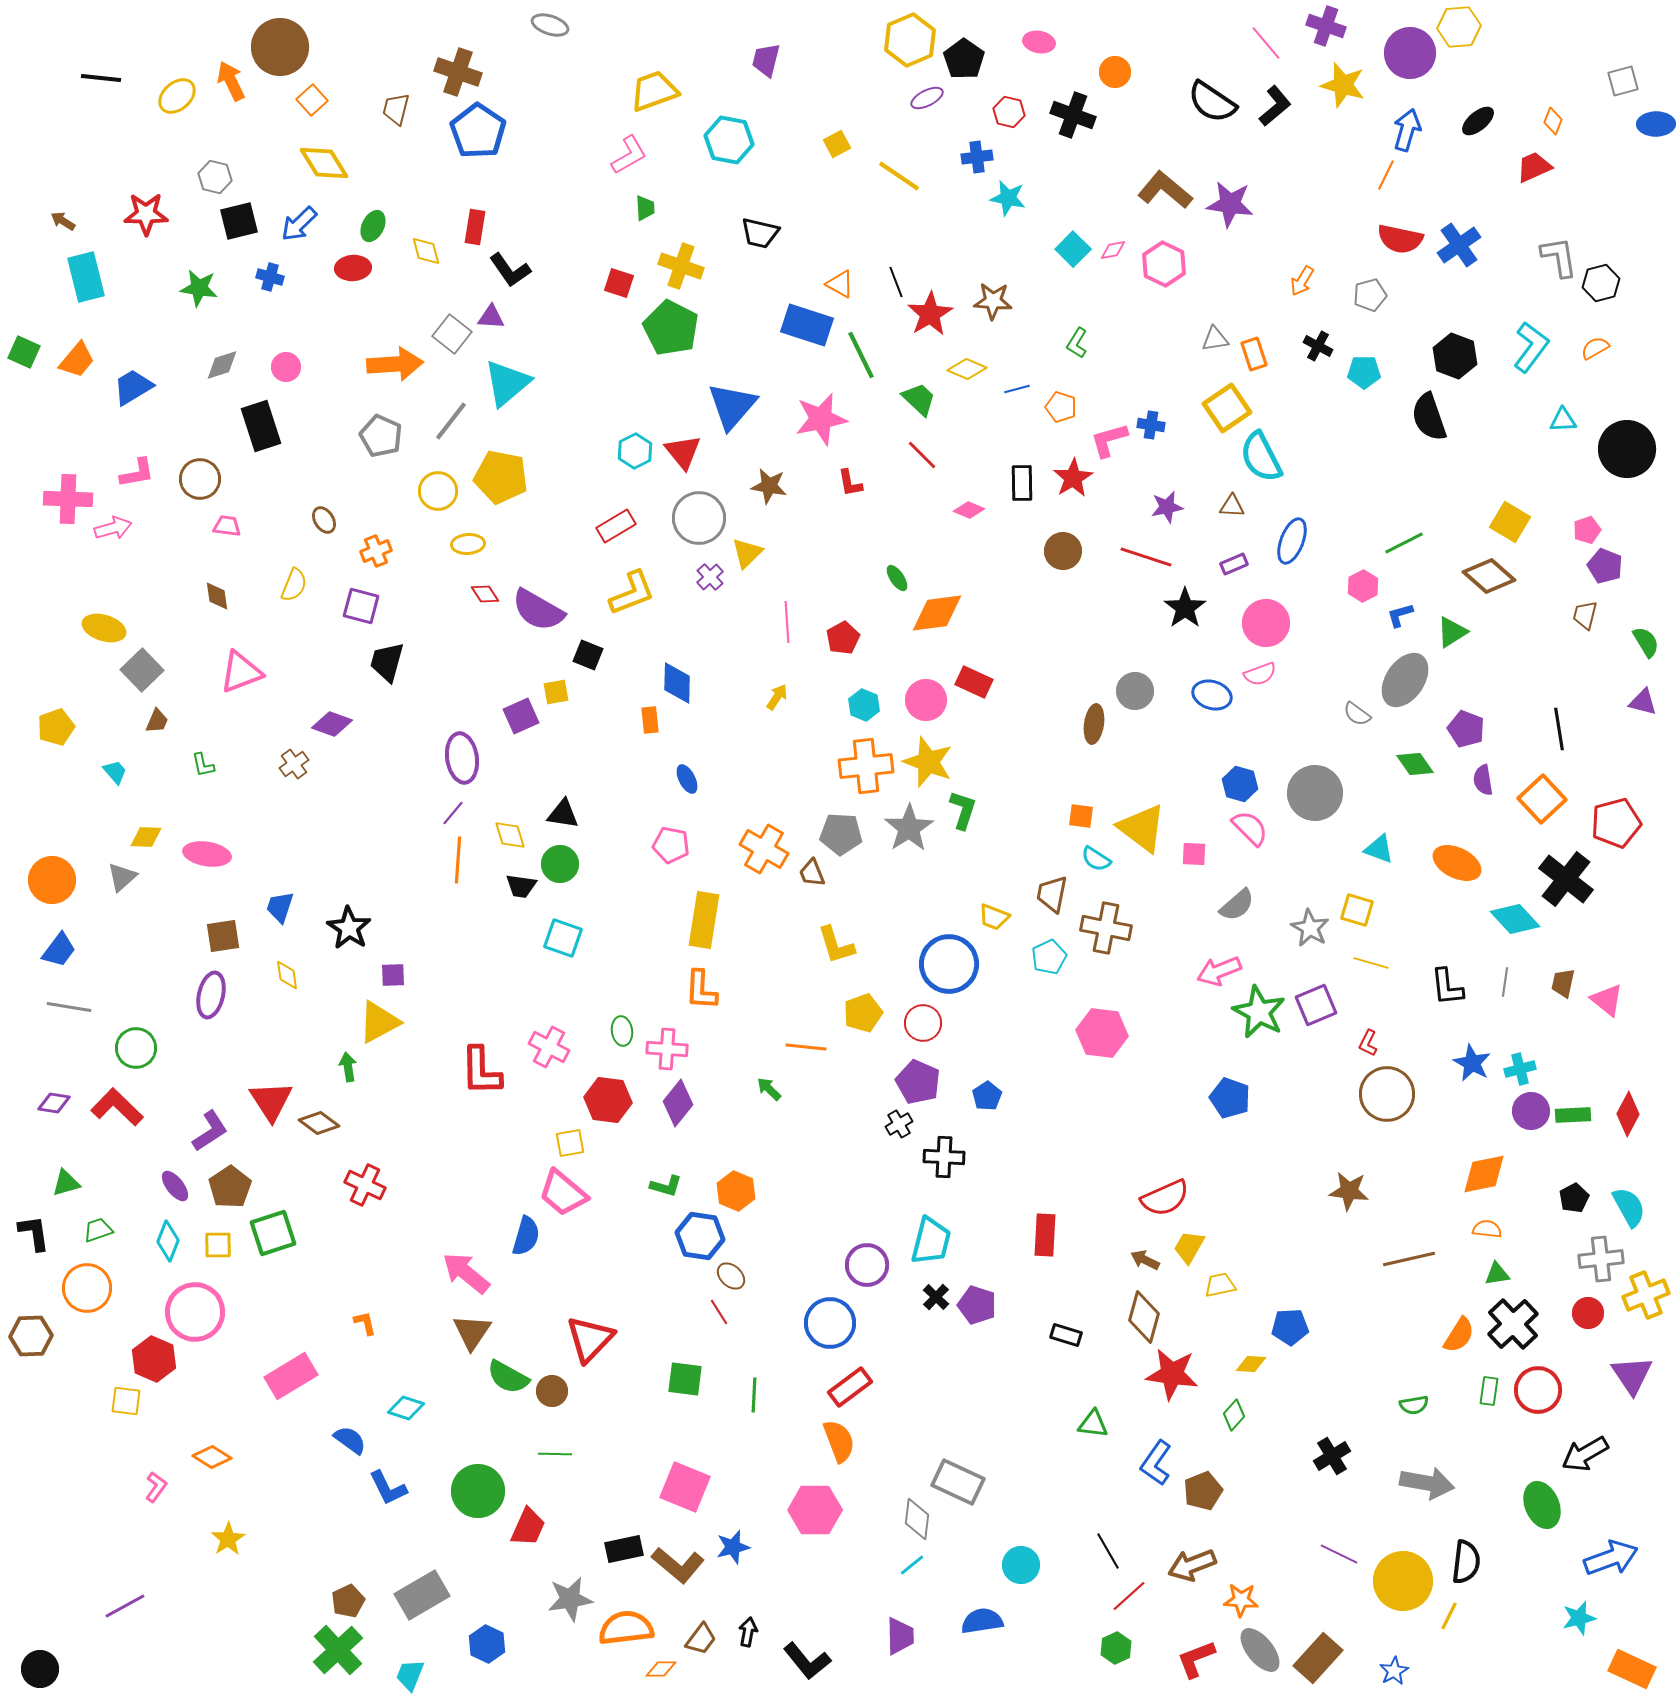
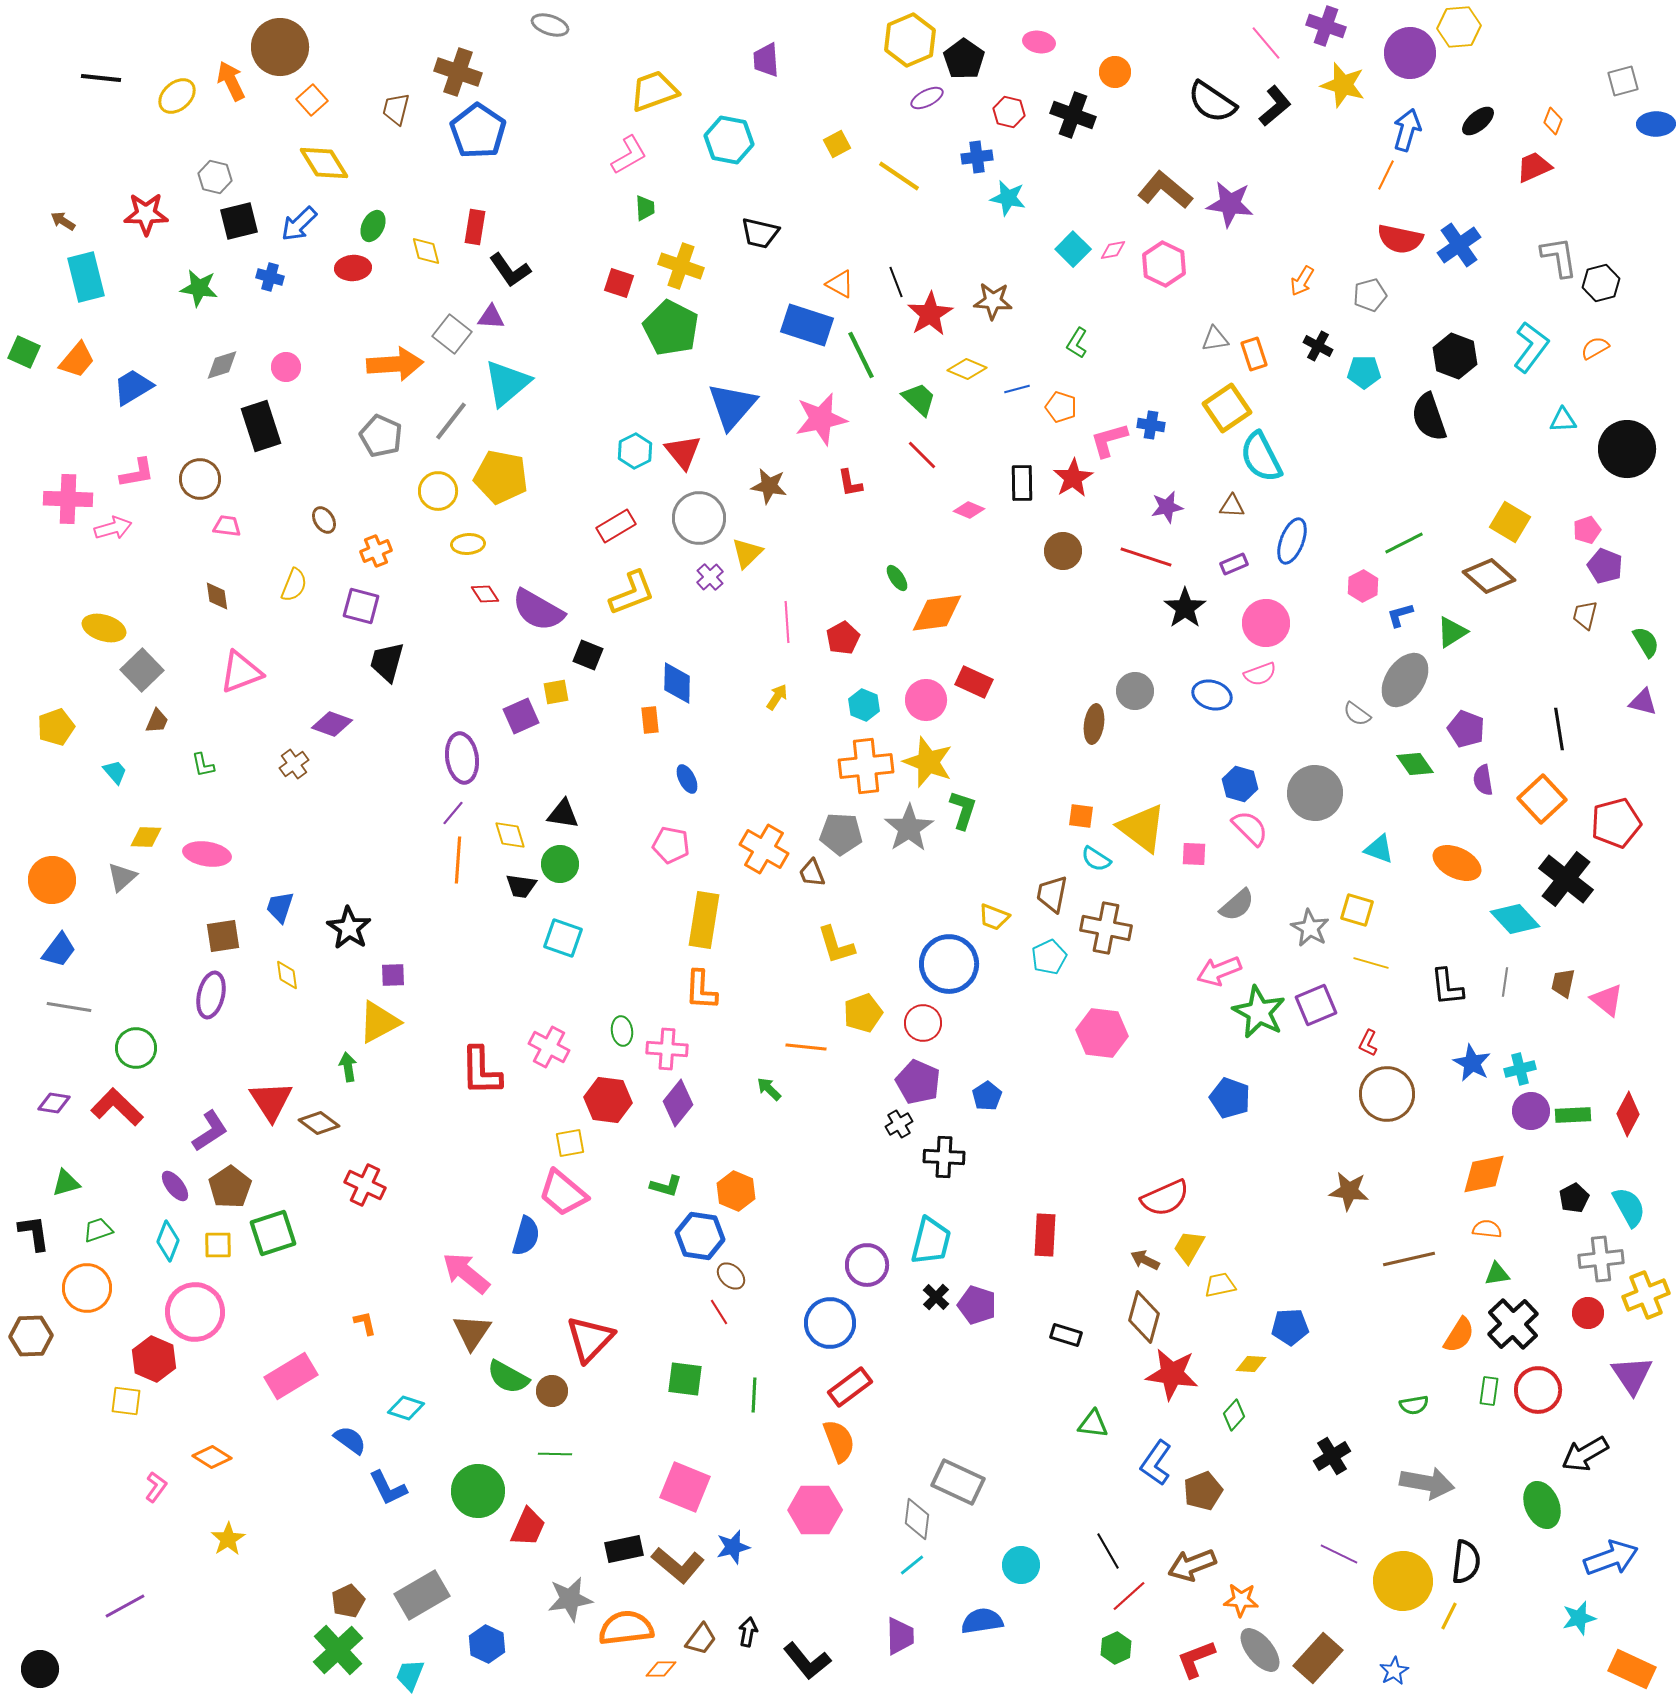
purple trapezoid at (766, 60): rotated 18 degrees counterclockwise
